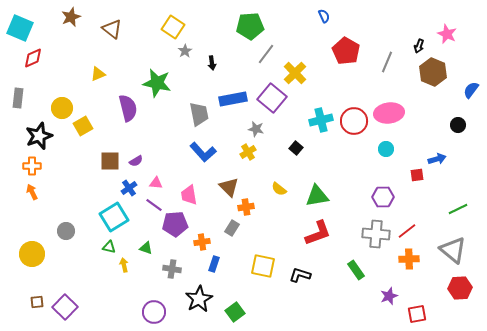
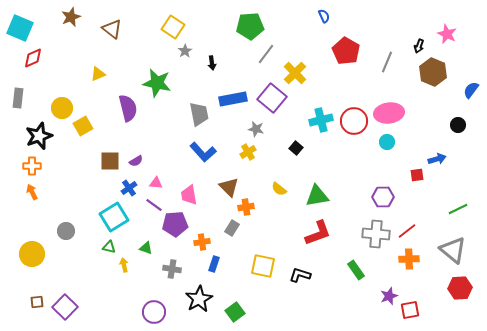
cyan circle at (386, 149): moved 1 px right, 7 px up
red square at (417, 314): moved 7 px left, 4 px up
